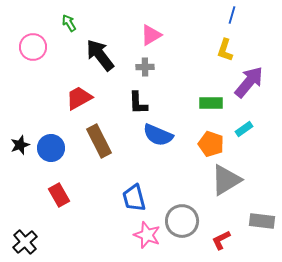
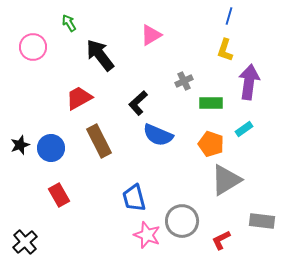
blue line: moved 3 px left, 1 px down
gray cross: moved 39 px right, 14 px down; rotated 24 degrees counterclockwise
purple arrow: rotated 32 degrees counterclockwise
black L-shape: rotated 50 degrees clockwise
